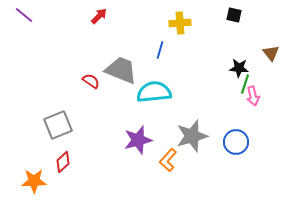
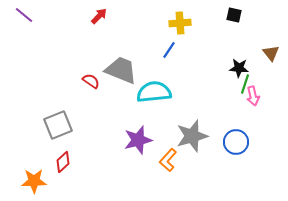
blue line: moved 9 px right; rotated 18 degrees clockwise
